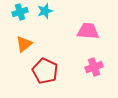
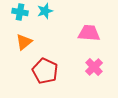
cyan cross: rotated 28 degrees clockwise
pink trapezoid: moved 1 px right, 2 px down
orange triangle: moved 2 px up
pink cross: rotated 24 degrees counterclockwise
